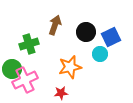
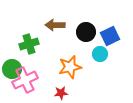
brown arrow: rotated 108 degrees counterclockwise
blue square: moved 1 px left, 1 px up
